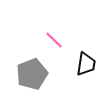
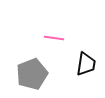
pink line: moved 2 px up; rotated 36 degrees counterclockwise
